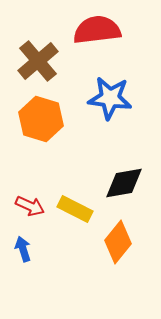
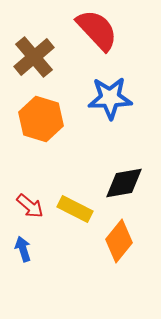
red semicircle: rotated 54 degrees clockwise
brown cross: moved 4 px left, 4 px up
blue star: rotated 9 degrees counterclockwise
red arrow: rotated 16 degrees clockwise
orange diamond: moved 1 px right, 1 px up
